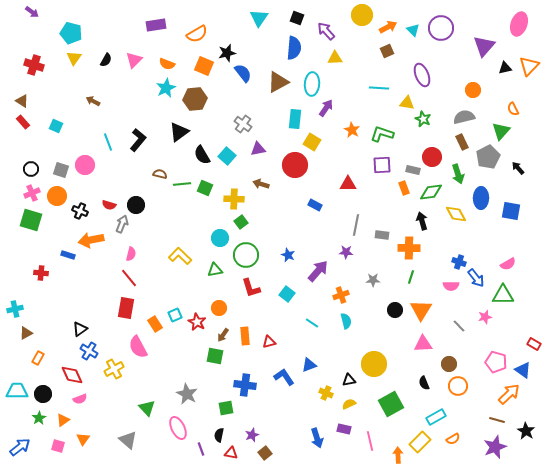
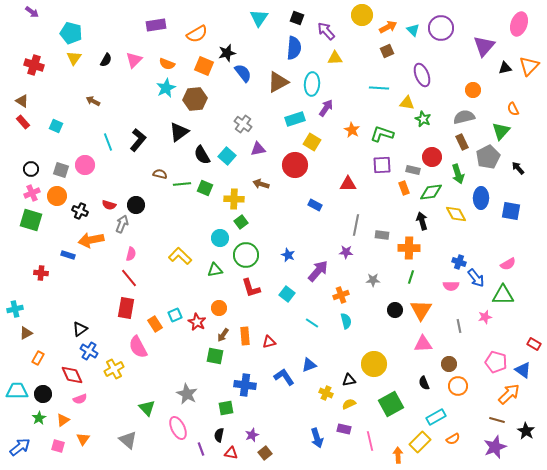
cyan rectangle at (295, 119): rotated 66 degrees clockwise
gray line at (459, 326): rotated 32 degrees clockwise
